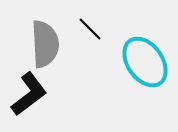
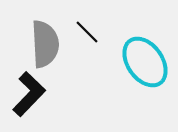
black line: moved 3 px left, 3 px down
black L-shape: rotated 9 degrees counterclockwise
